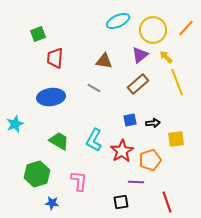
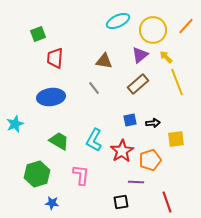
orange line: moved 2 px up
gray line: rotated 24 degrees clockwise
pink L-shape: moved 2 px right, 6 px up
